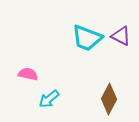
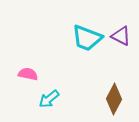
brown diamond: moved 5 px right
